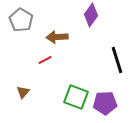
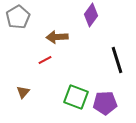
gray pentagon: moved 3 px left, 3 px up; rotated 10 degrees clockwise
